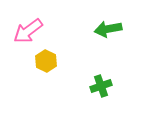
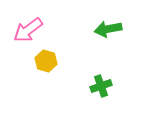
pink arrow: moved 1 px up
yellow hexagon: rotated 10 degrees counterclockwise
